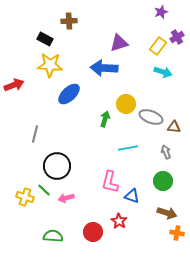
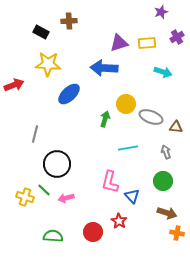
black rectangle: moved 4 px left, 7 px up
yellow rectangle: moved 11 px left, 3 px up; rotated 48 degrees clockwise
yellow star: moved 2 px left, 1 px up
brown triangle: moved 2 px right
black circle: moved 2 px up
blue triangle: rotated 28 degrees clockwise
